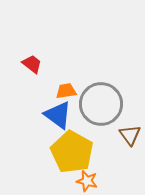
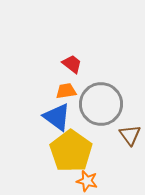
red trapezoid: moved 40 px right
blue triangle: moved 1 px left, 2 px down
yellow pentagon: moved 1 px left, 1 px up; rotated 6 degrees clockwise
